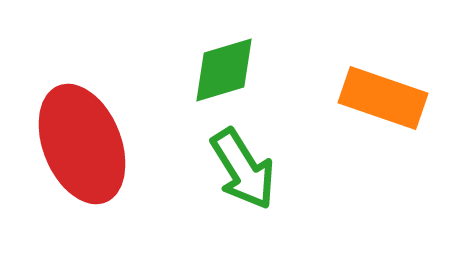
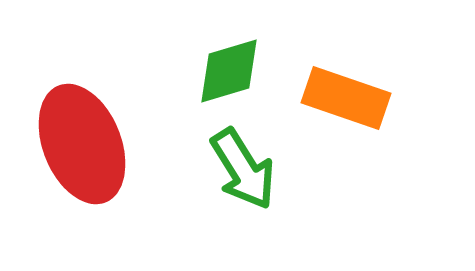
green diamond: moved 5 px right, 1 px down
orange rectangle: moved 37 px left
